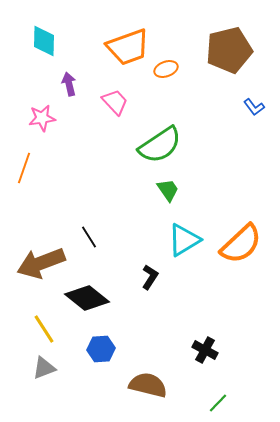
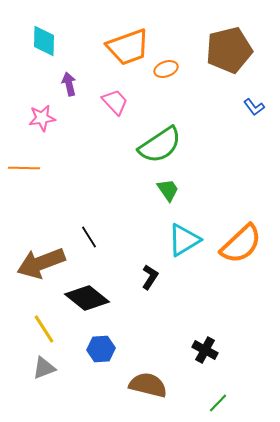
orange line: rotated 72 degrees clockwise
